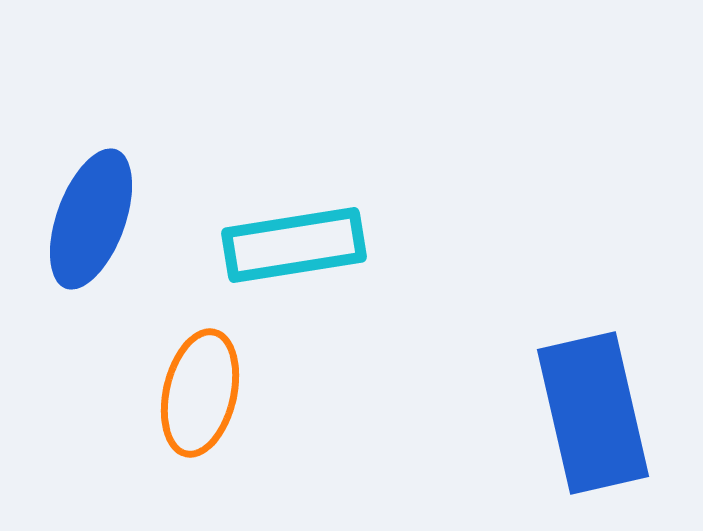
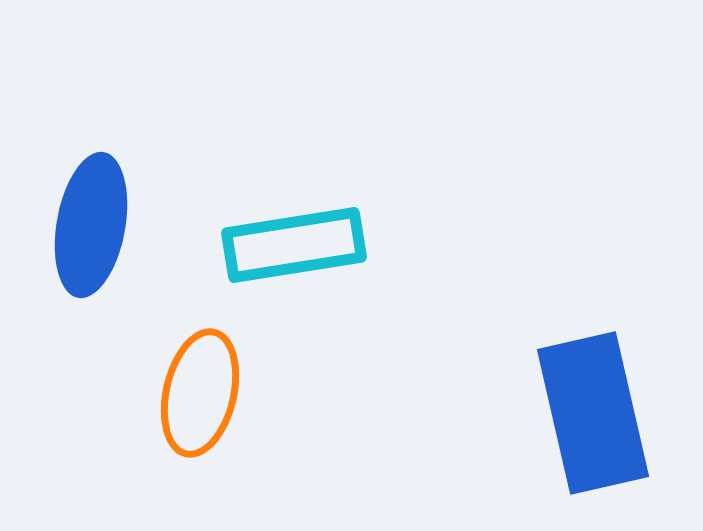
blue ellipse: moved 6 px down; rotated 10 degrees counterclockwise
